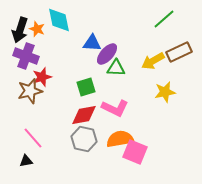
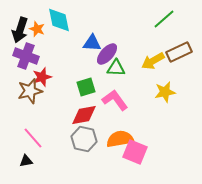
pink L-shape: moved 8 px up; rotated 152 degrees counterclockwise
